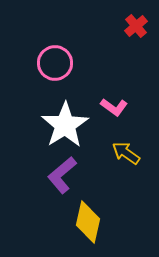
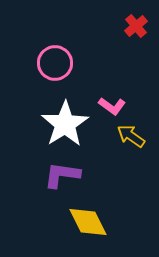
pink L-shape: moved 2 px left, 1 px up
white star: moved 1 px up
yellow arrow: moved 5 px right, 17 px up
purple L-shape: rotated 48 degrees clockwise
yellow diamond: rotated 39 degrees counterclockwise
